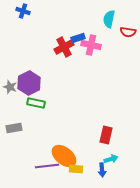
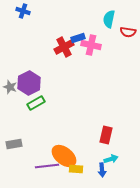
green rectangle: rotated 42 degrees counterclockwise
gray rectangle: moved 16 px down
